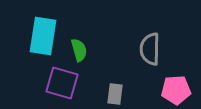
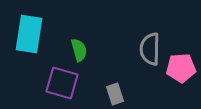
cyan rectangle: moved 14 px left, 2 px up
pink pentagon: moved 5 px right, 22 px up
gray rectangle: rotated 25 degrees counterclockwise
